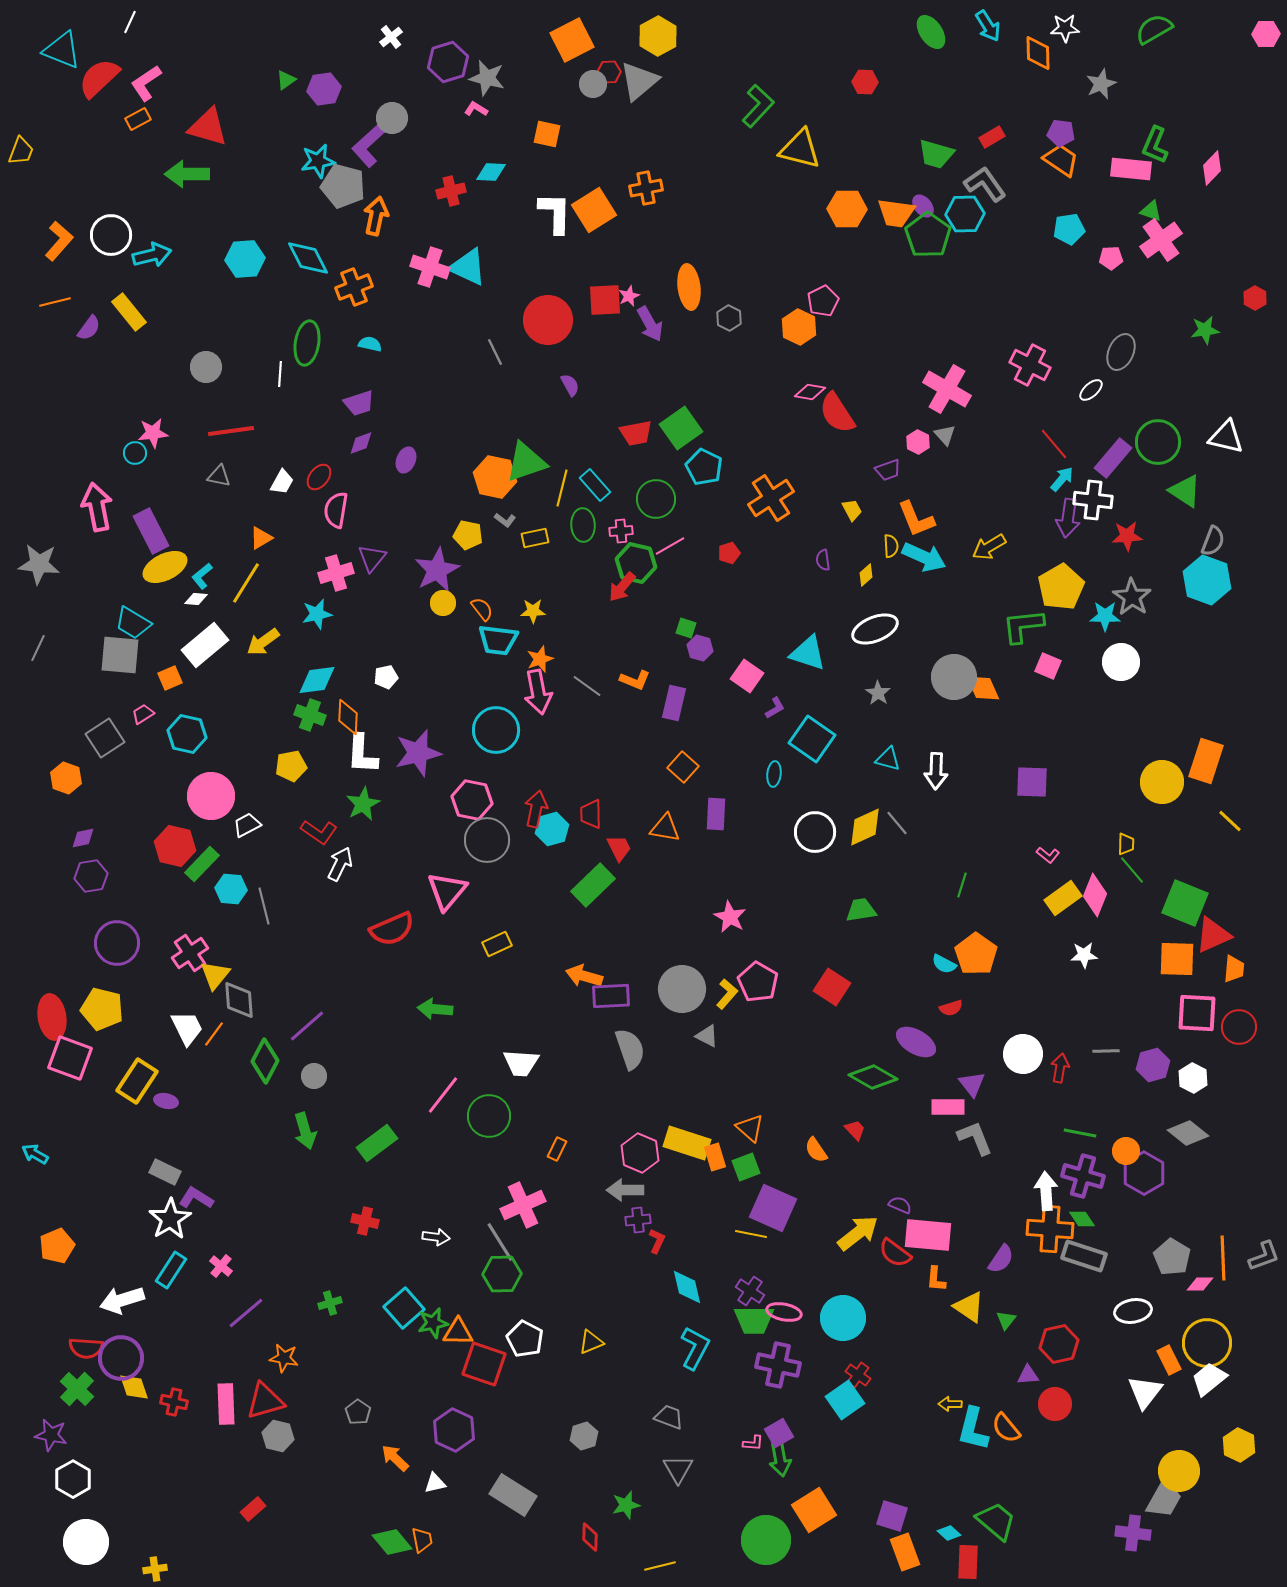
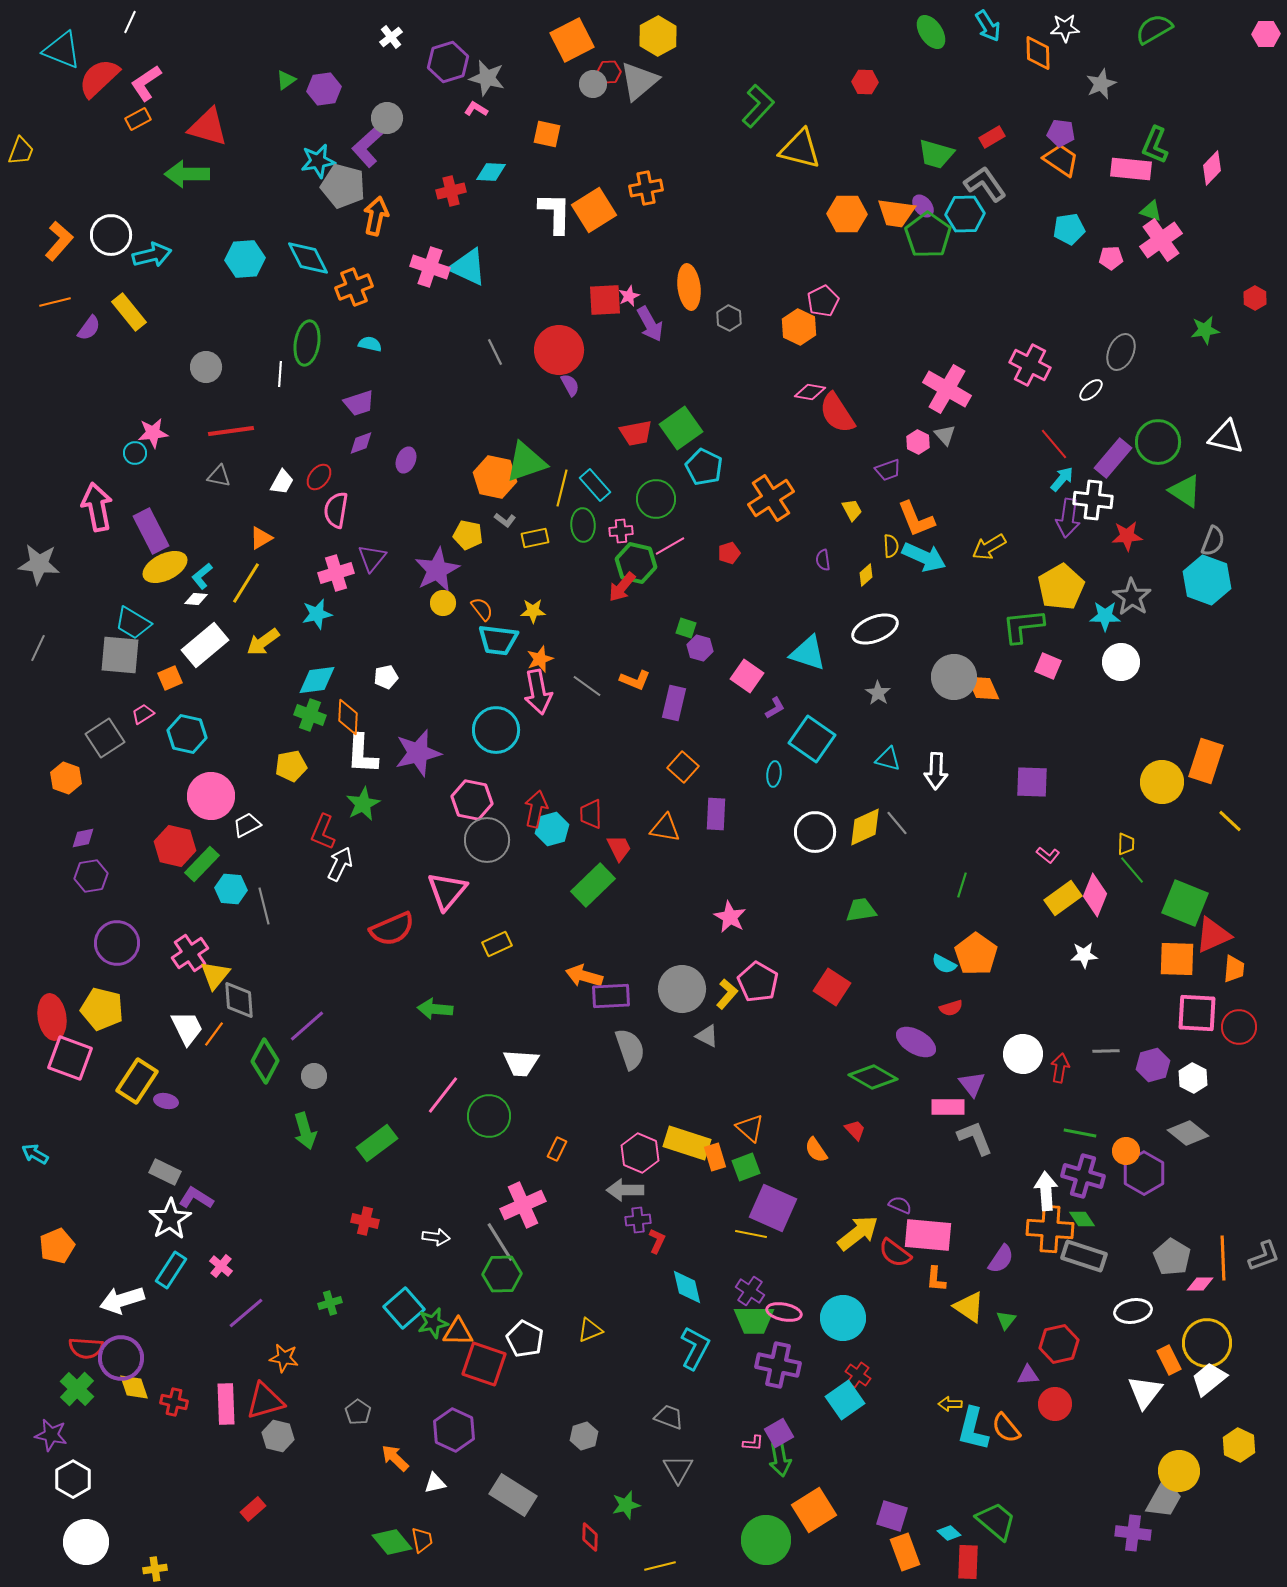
gray circle at (392, 118): moved 5 px left
orange hexagon at (847, 209): moved 5 px down
red circle at (548, 320): moved 11 px right, 30 px down
red L-shape at (319, 832): moved 4 px right; rotated 78 degrees clockwise
yellow triangle at (591, 1342): moved 1 px left, 12 px up
